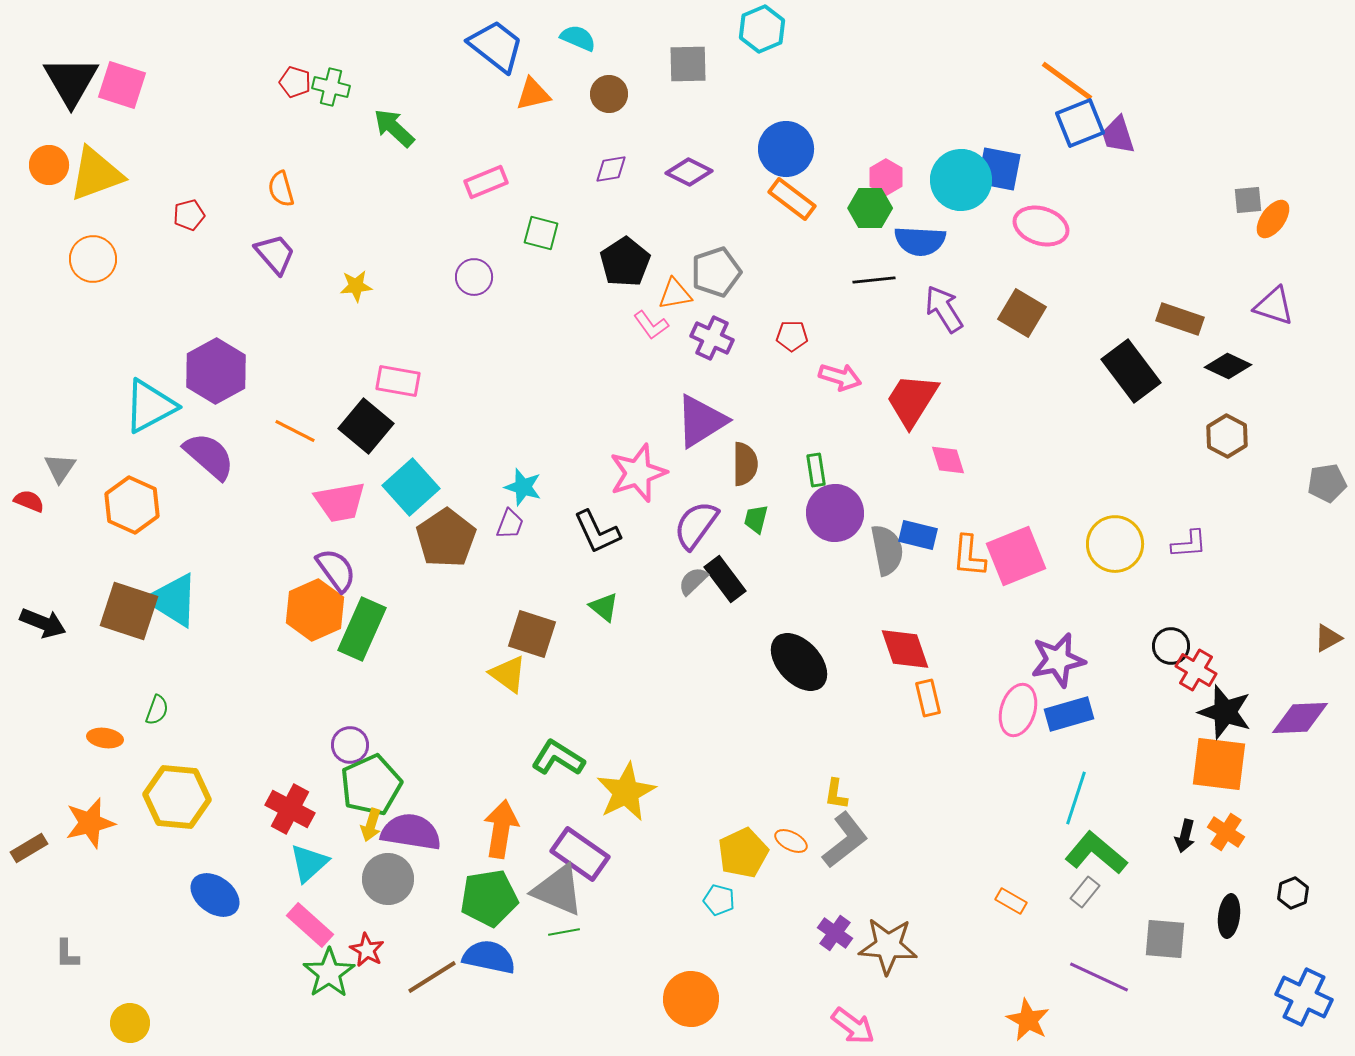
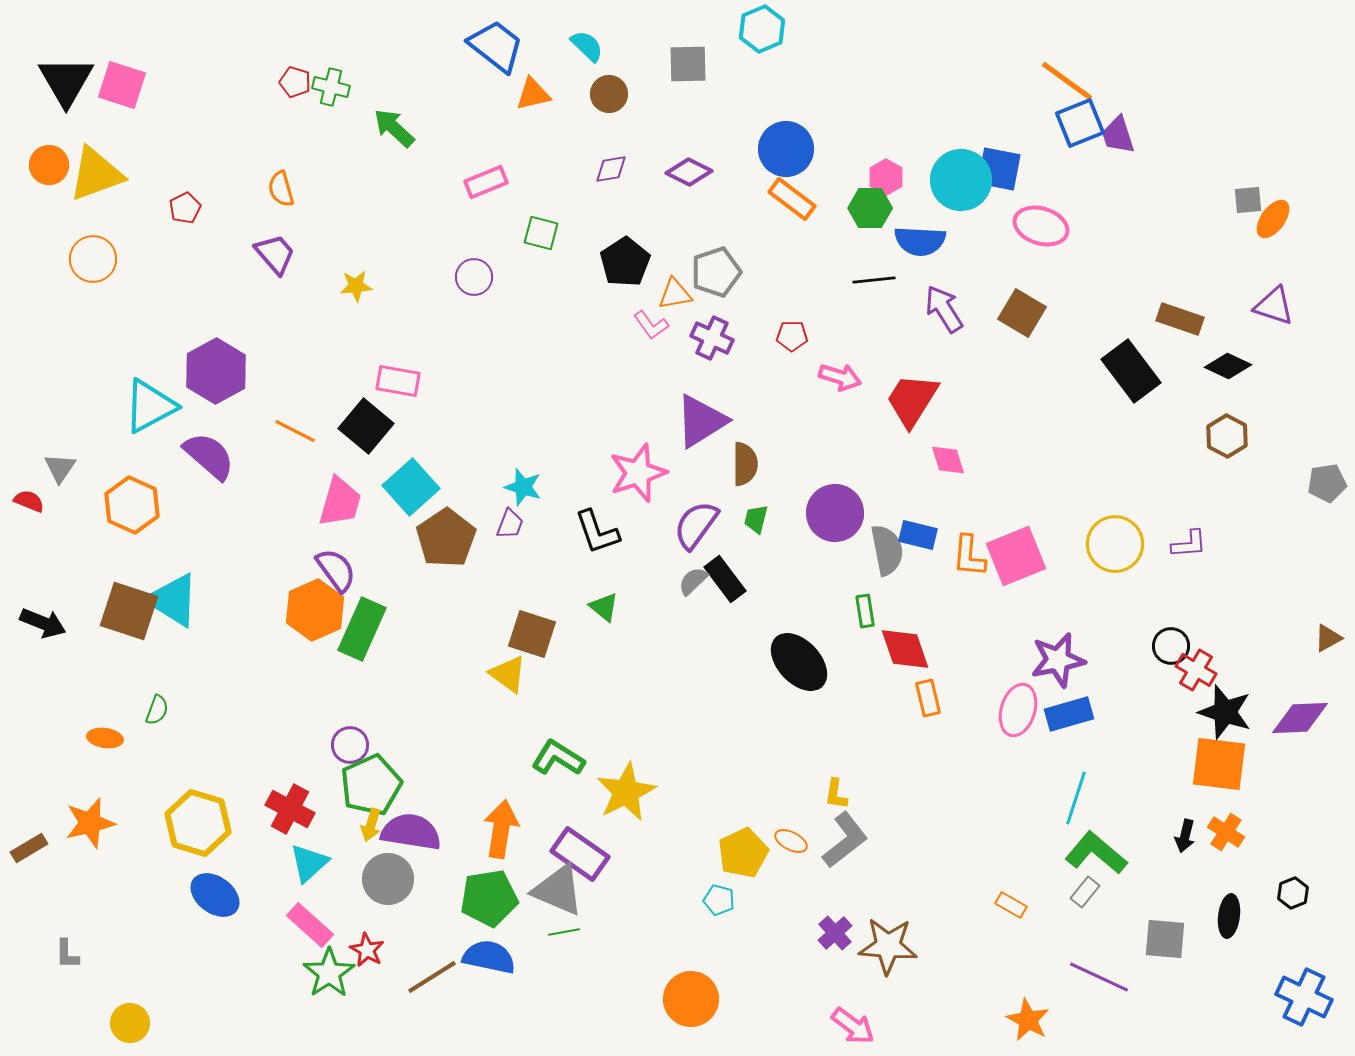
cyan semicircle at (578, 38): moved 9 px right, 8 px down; rotated 21 degrees clockwise
black triangle at (71, 81): moved 5 px left
red pentagon at (189, 215): moved 4 px left, 7 px up; rotated 12 degrees counterclockwise
green rectangle at (816, 470): moved 49 px right, 141 px down
pink trapezoid at (340, 502): rotated 64 degrees counterclockwise
black L-shape at (597, 532): rotated 6 degrees clockwise
yellow hexagon at (177, 797): moved 21 px right, 26 px down; rotated 12 degrees clockwise
orange rectangle at (1011, 901): moved 4 px down
purple cross at (835, 933): rotated 12 degrees clockwise
